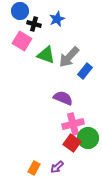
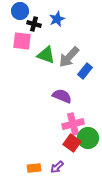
pink square: rotated 24 degrees counterclockwise
purple semicircle: moved 1 px left, 2 px up
orange rectangle: rotated 56 degrees clockwise
